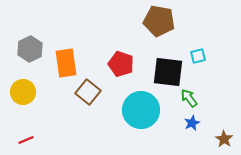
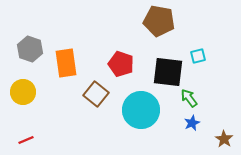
gray hexagon: rotated 15 degrees counterclockwise
brown square: moved 8 px right, 2 px down
